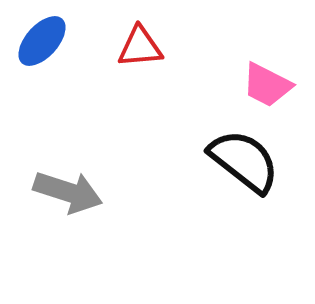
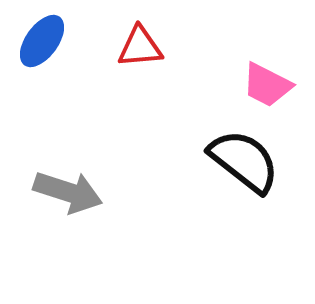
blue ellipse: rotated 6 degrees counterclockwise
